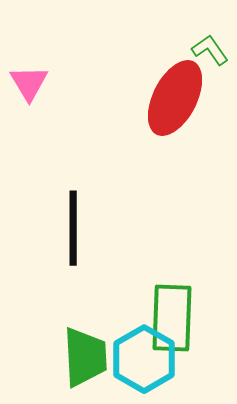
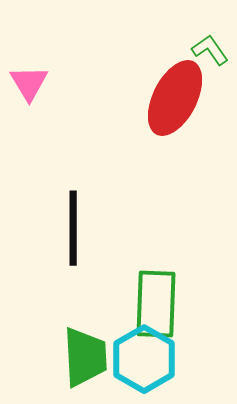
green rectangle: moved 16 px left, 14 px up
